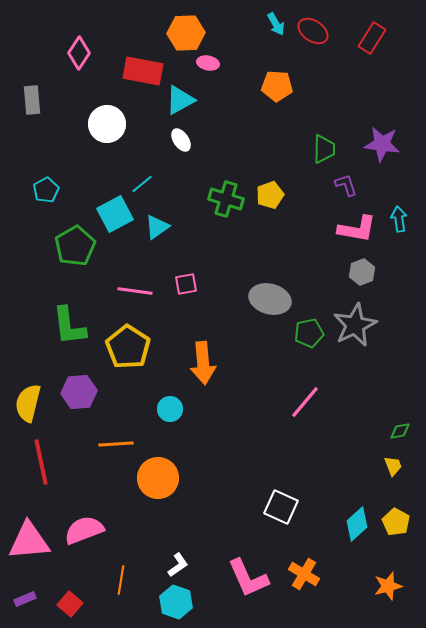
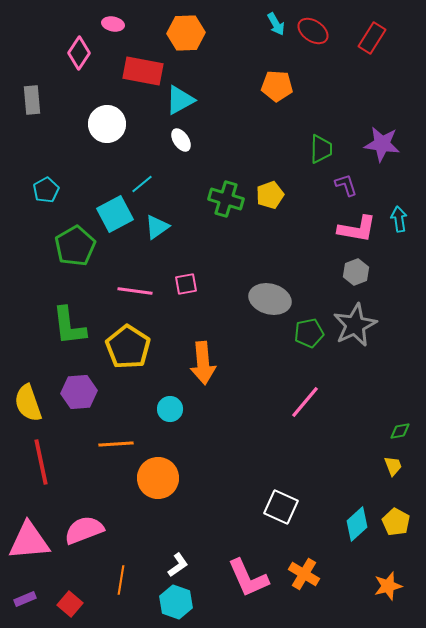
pink ellipse at (208, 63): moved 95 px left, 39 px up
green trapezoid at (324, 149): moved 3 px left
gray hexagon at (362, 272): moved 6 px left
yellow semicircle at (28, 403): rotated 33 degrees counterclockwise
